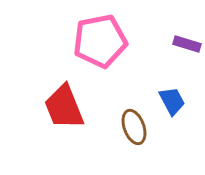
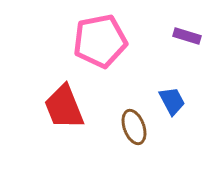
purple rectangle: moved 8 px up
